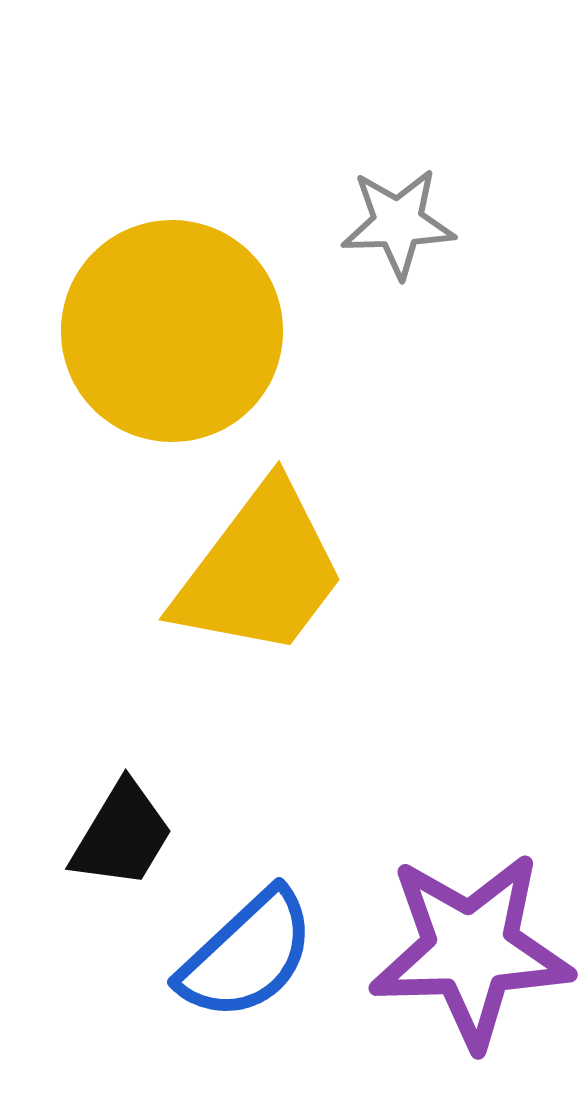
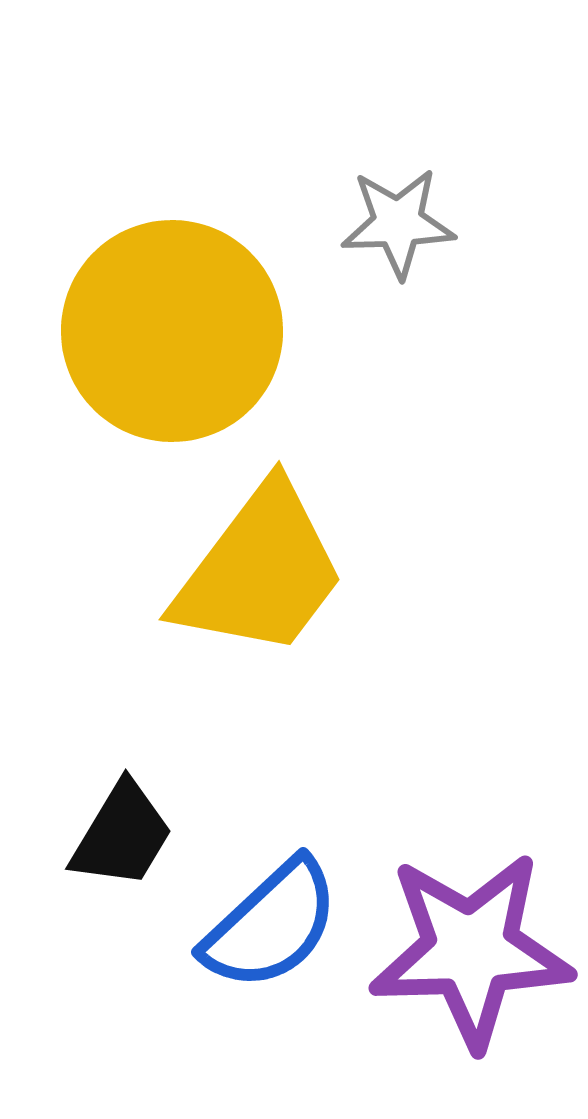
blue semicircle: moved 24 px right, 30 px up
